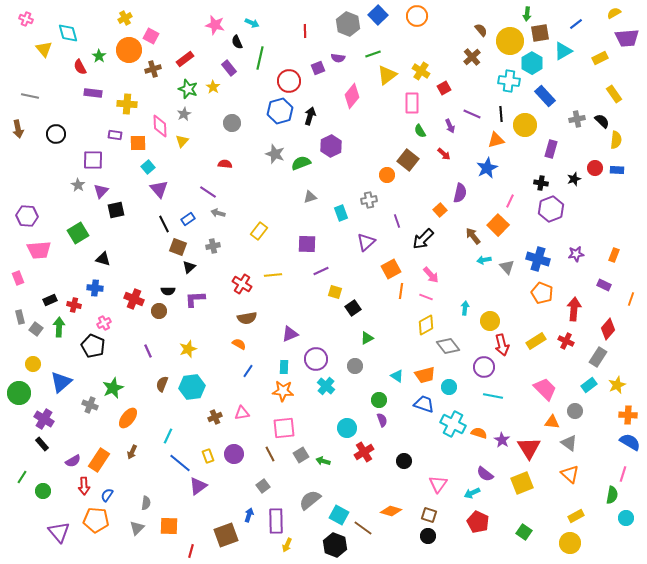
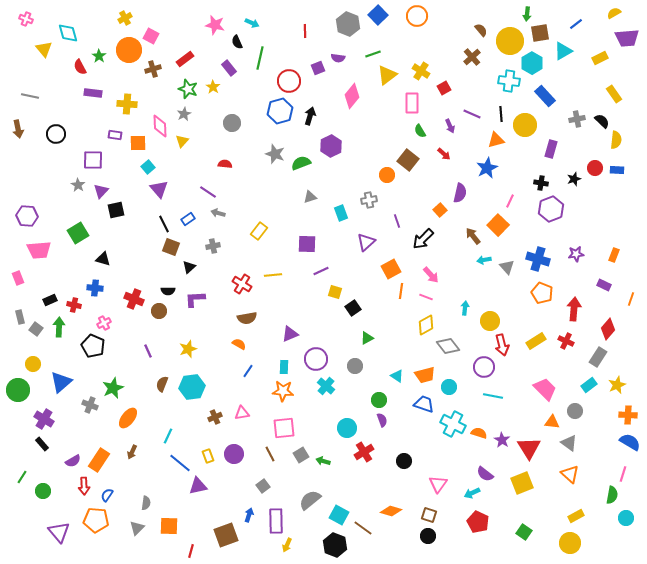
brown square at (178, 247): moved 7 px left
green circle at (19, 393): moved 1 px left, 3 px up
purple triangle at (198, 486): rotated 24 degrees clockwise
